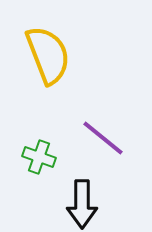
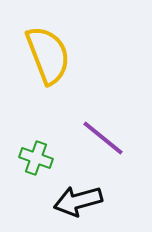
green cross: moved 3 px left, 1 px down
black arrow: moved 4 px left, 3 px up; rotated 75 degrees clockwise
